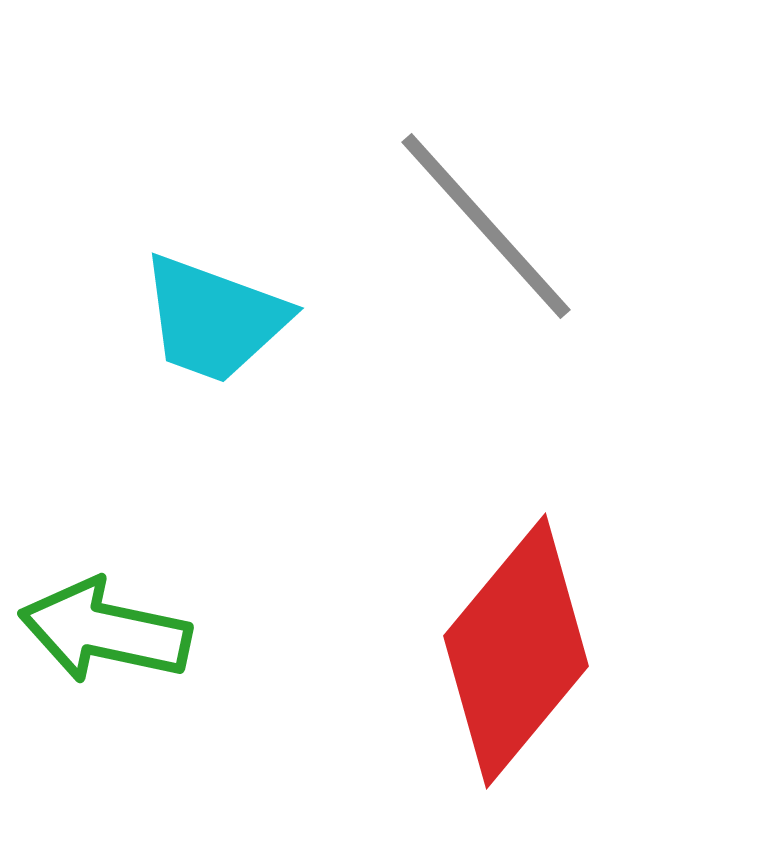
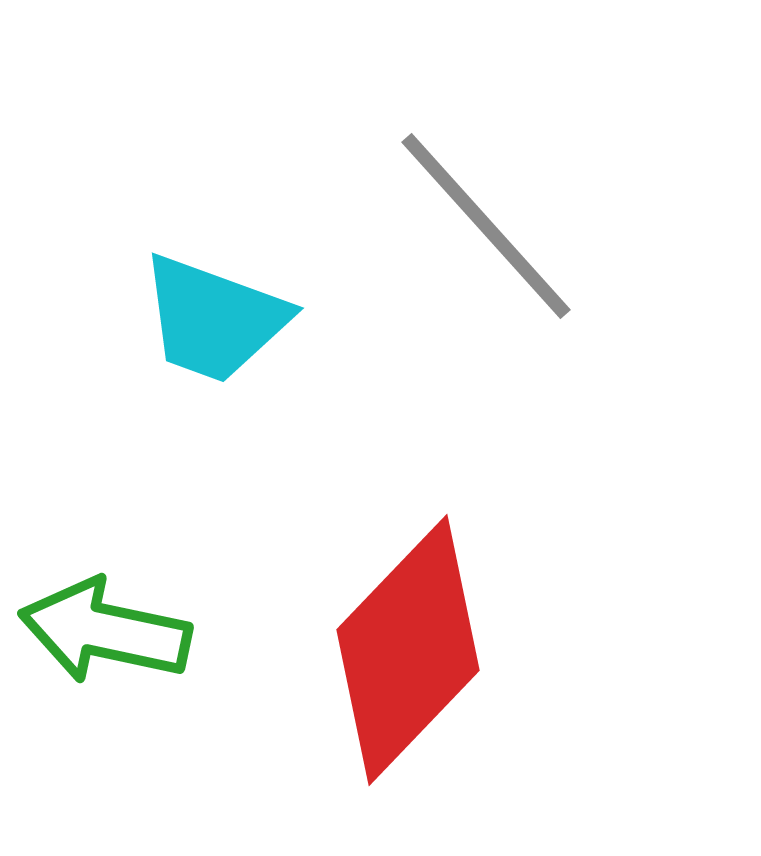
red diamond: moved 108 px left, 1 px up; rotated 4 degrees clockwise
